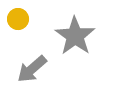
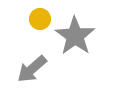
yellow circle: moved 22 px right
